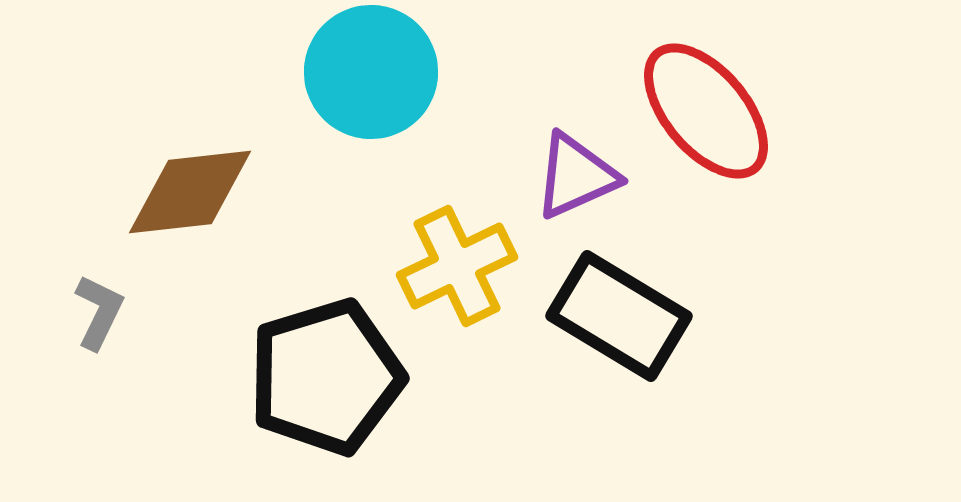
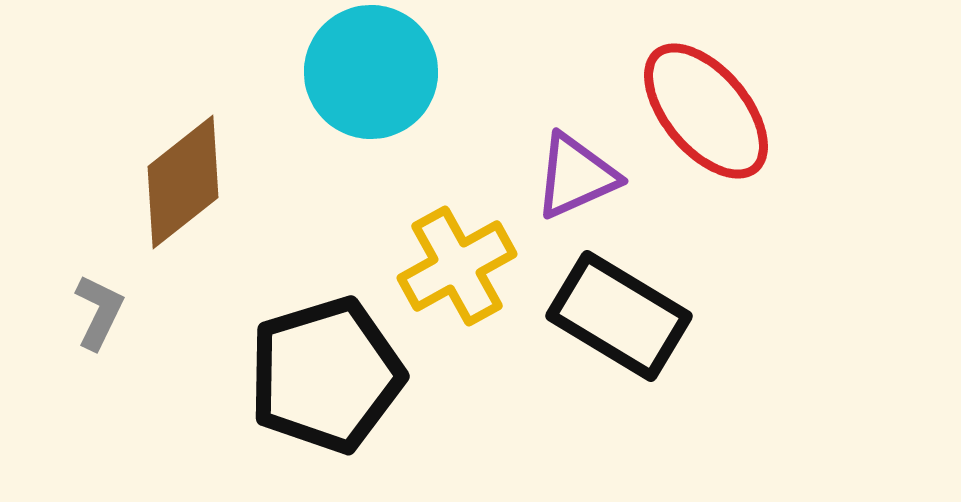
brown diamond: moved 7 px left, 10 px up; rotated 32 degrees counterclockwise
yellow cross: rotated 3 degrees counterclockwise
black pentagon: moved 2 px up
